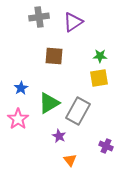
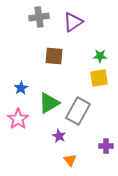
purple cross: rotated 24 degrees counterclockwise
